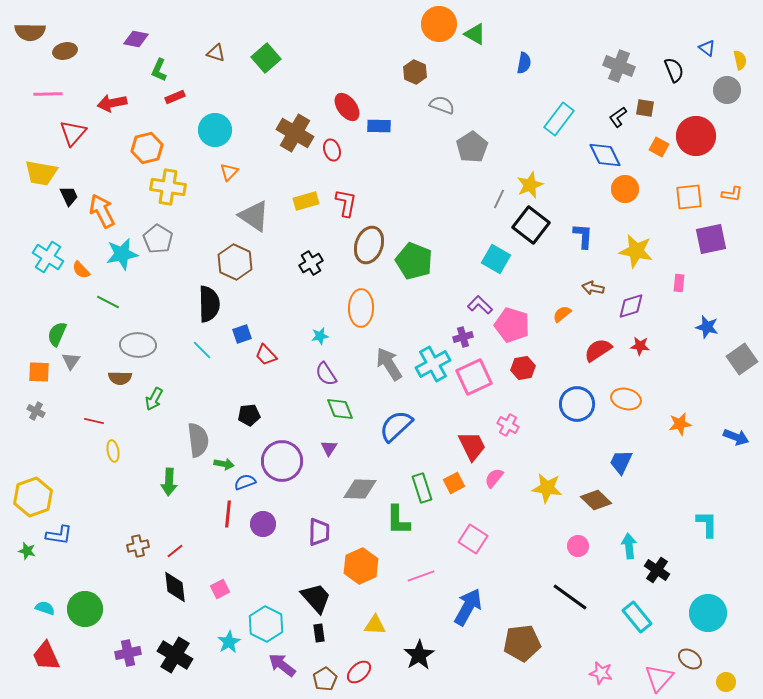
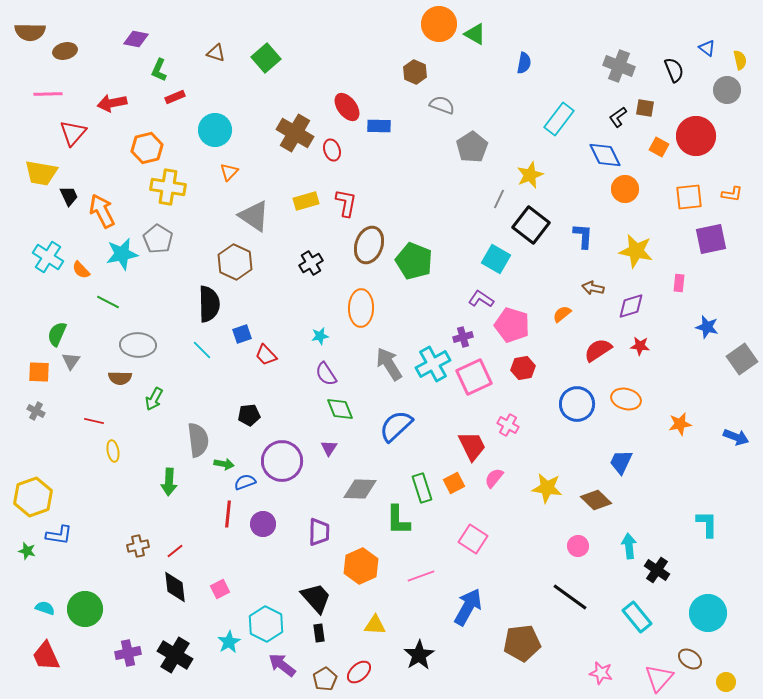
yellow star at (530, 185): moved 10 px up
purple L-shape at (480, 305): moved 1 px right, 6 px up; rotated 10 degrees counterclockwise
